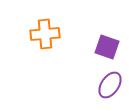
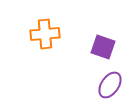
purple square: moved 4 px left
